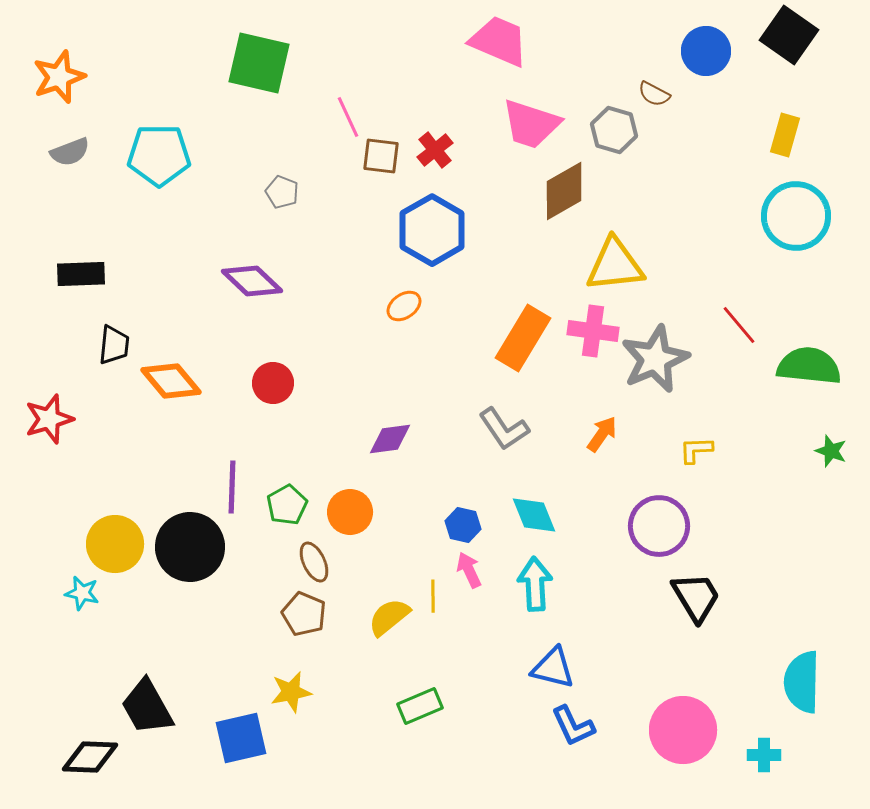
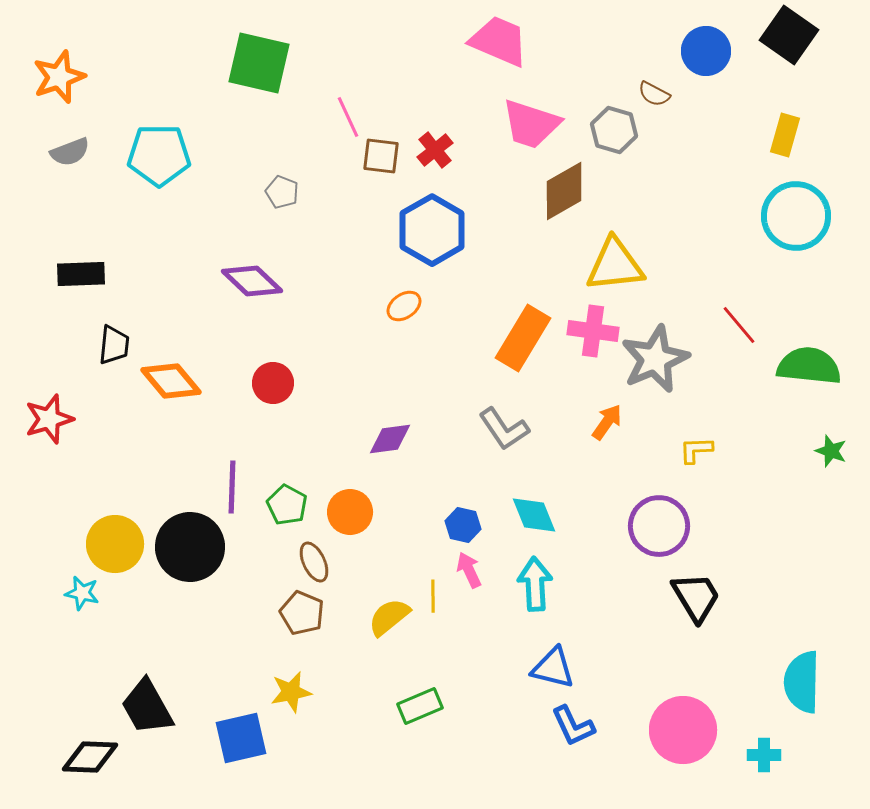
orange arrow at (602, 434): moved 5 px right, 12 px up
green pentagon at (287, 505): rotated 15 degrees counterclockwise
brown pentagon at (304, 614): moved 2 px left, 1 px up
